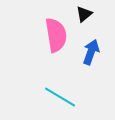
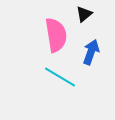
cyan line: moved 20 px up
